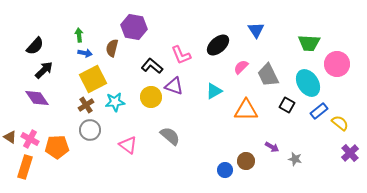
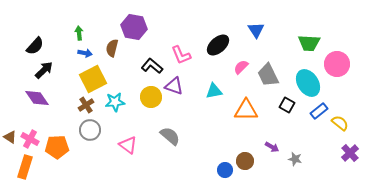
green arrow: moved 2 px up
cyan triangle: rotated 18 degrees clockwise
brown circle: moved 1 px left
